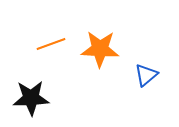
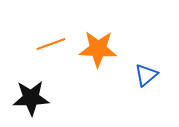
orange star: moved 2 px left
